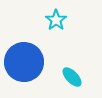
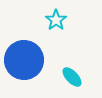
blue circle: moved 2 px up
